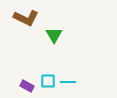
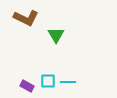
green triangle: moved 2 px right
